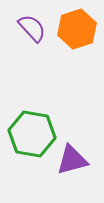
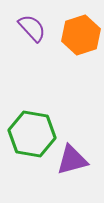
orange hexagon: moved 4 px right, 6 px down
